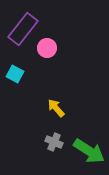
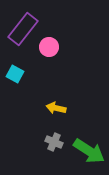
pink circle: moved 2 px right, 1 px up
yellow arrow: rotated 36 degrees counterclockwise
